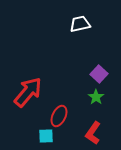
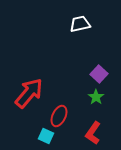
red arrow: moved 1 px right, 1 px down
cyan square: rotated 28 degrees clockwise
